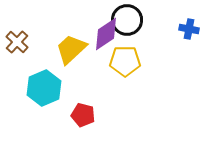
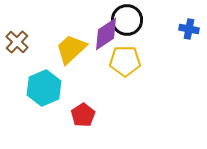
red pentagon: rotated 25 degrees clockwise
